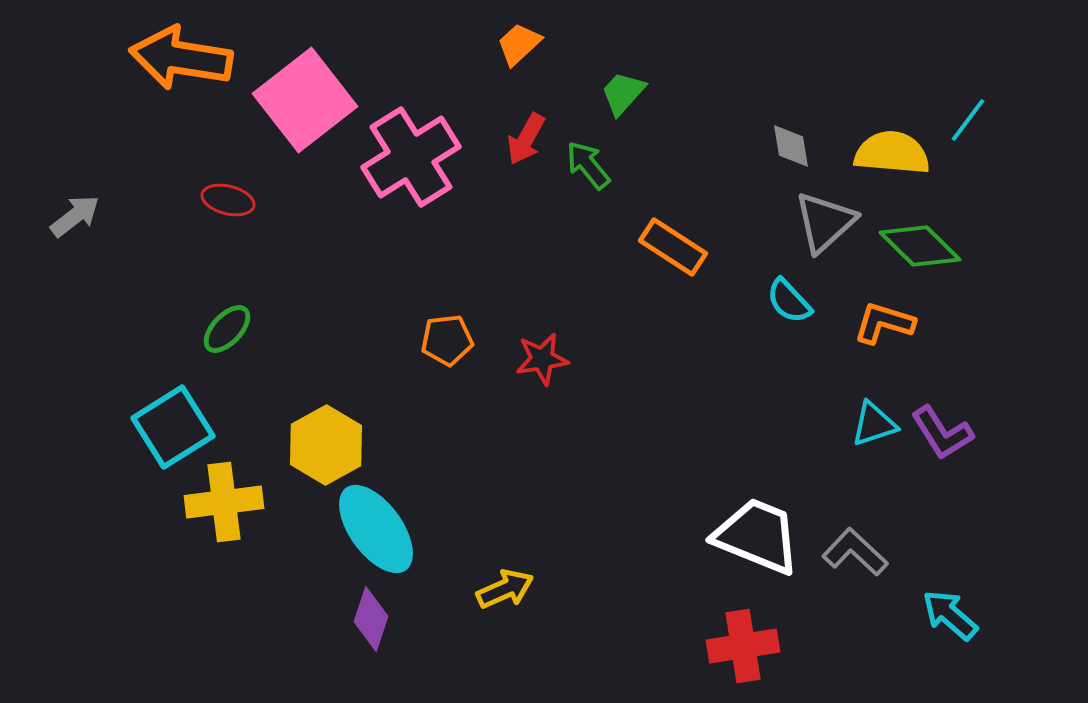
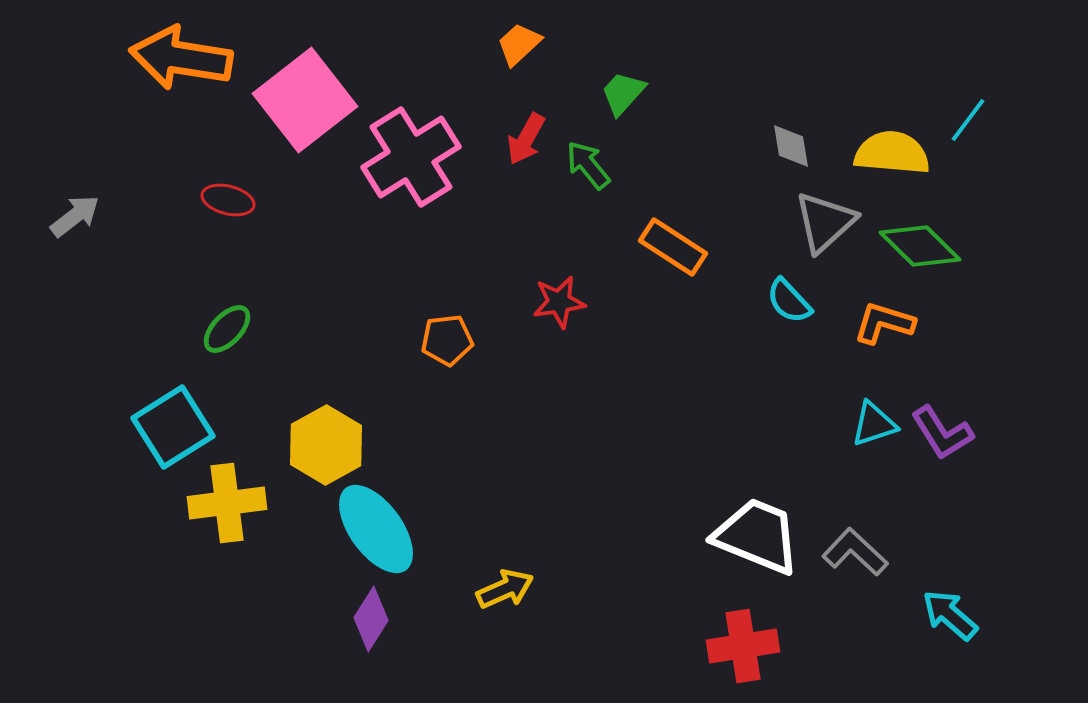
red star: moved 17 px right, 57 px up
yellow cross: moved 3 px right, 1 px down
purple diamond: rotated 14 degrees clockwise
